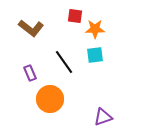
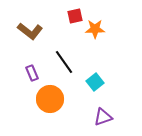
red square: rotated 21 degrees counterclockwise
brown L-shape: moved 1 px left, 3 px down
cyan square: moved 27 px down; rotated 30 degrees counterclockwise
purple rectangle: moved 2 px right
